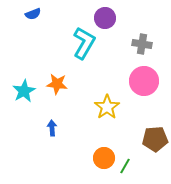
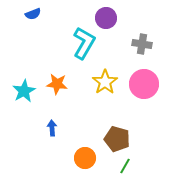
purple circle: moved 1 px right
pink circle: moved 3 px down
yellow star: moved 2 px left, 25 px up
brown pentagon: moved 38 px left; rotated 20 degrees clockwise
orange circle: moved 19 px left
